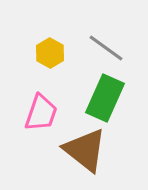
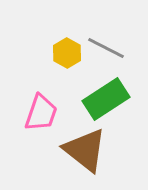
gray line: rotated 9 degrees counterclockwise
yellow hexagon: moved 17 px right
green rectangle: moved 1 px right, 1 px down; rotated 33 degrees clockwise
